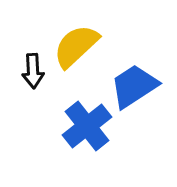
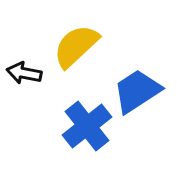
black arrow: moved 9 px left, 2 px down; rotated 104 degrees clockwise
blue trapezoid: moved 3 px right, 5 px down
